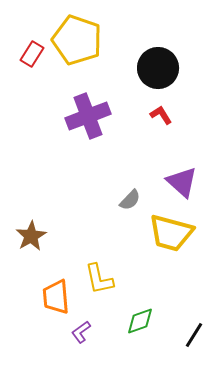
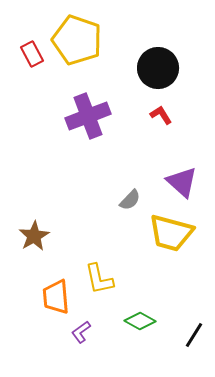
red rectangle: rotated 60 degrees counterclockwise
brown star: moved 3 px right
green diamond: rotated 48 degrees clockwise
